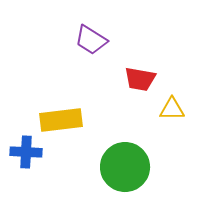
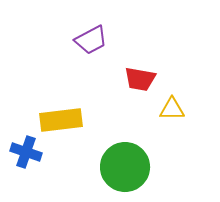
purple trapezoid: rotated 60 degrees counterclockwise
blue cross: rotated 16 degrees clockwise
